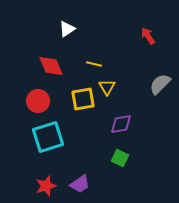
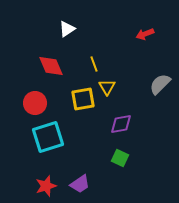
red arrow: moved 3 px left, 2 px up; rotated 78 degrees counterclockwise
yellow line: rotated 56 degrees clockwise
red circle: moved 3 px left, 2 px down
